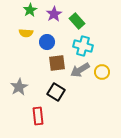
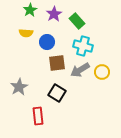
black square: moved 1 px right, 1 px down
